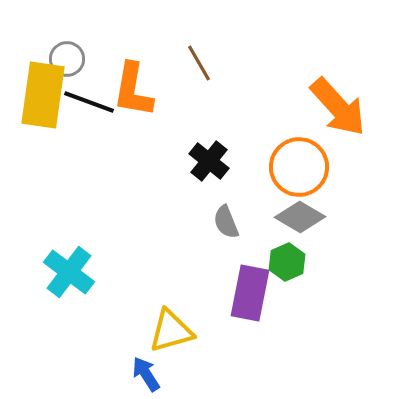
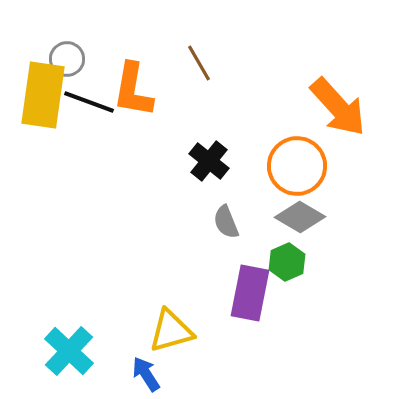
orange circle: moved 2 px left, 1 px up
cyan cross: moved 79 px down; rotated 6 degrees clockwise
